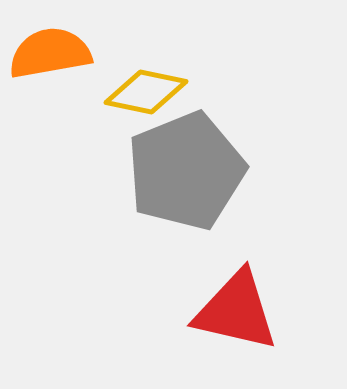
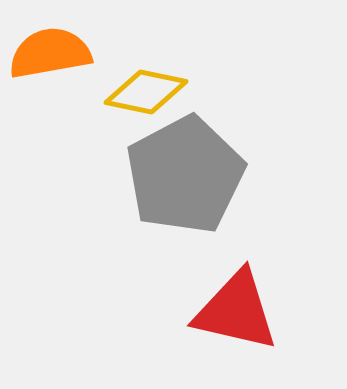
gray pentagon: moved 1 px left, 4 px down; rotated 6 degrees counterclockwise
